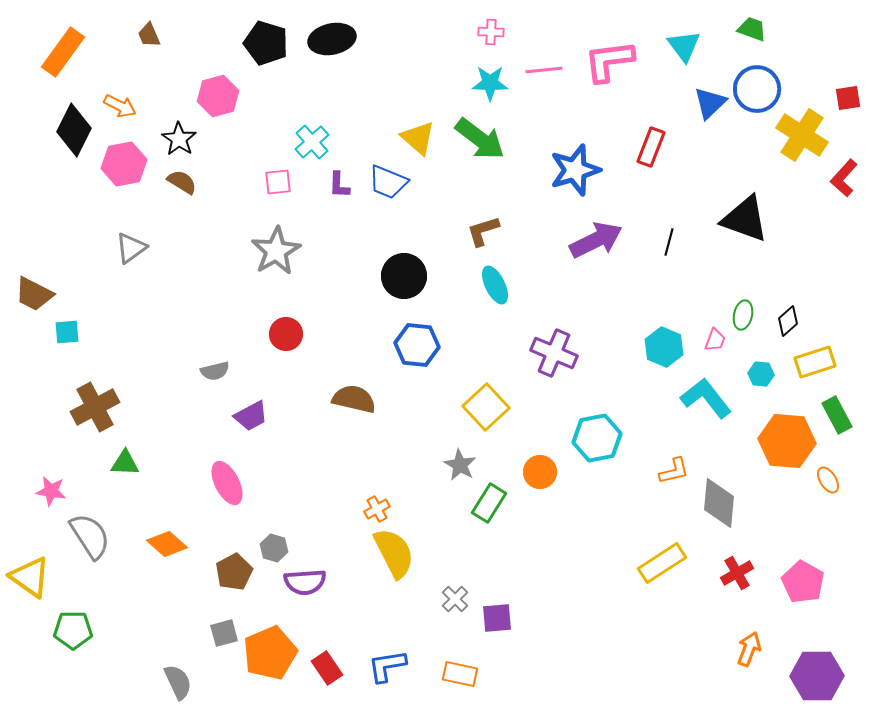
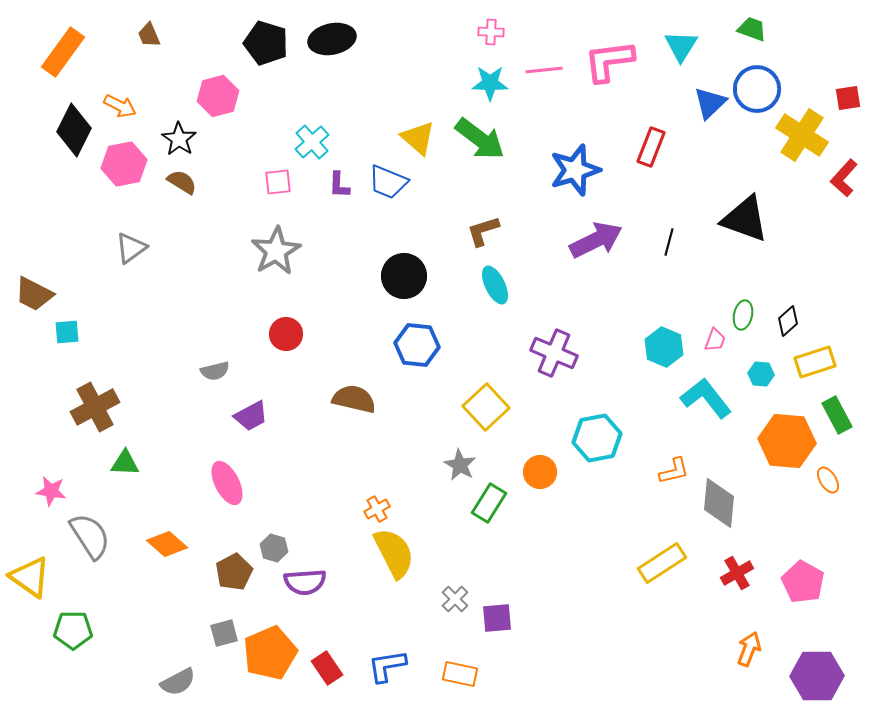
cyan triangle at (684, 46): moved 3 px left; rotated 9 degrees clockwise
gray semicircle at (178, 682): rotated 87 degrees clockwise
